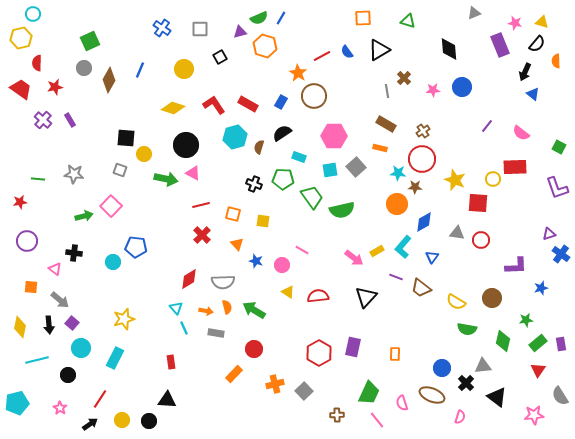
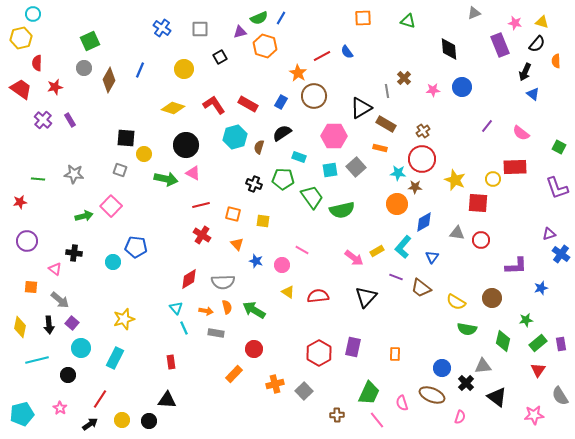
black triangle at (379, 50): moved 18 px left, 58 px down
red cross at (202, 235): rotated 12 degrees counterclockwise
cyan pentagon at (17, 403): moved 5 px right, 11 px down
